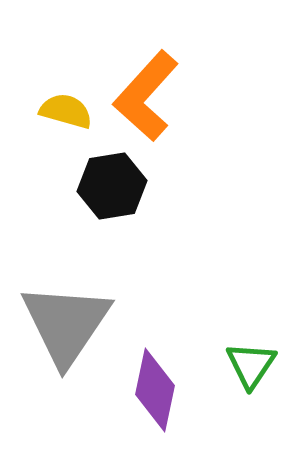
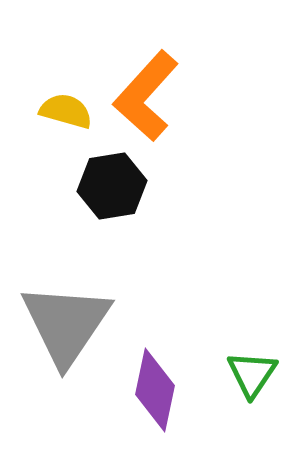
green triangle: moved 1 px right, 9 px down
